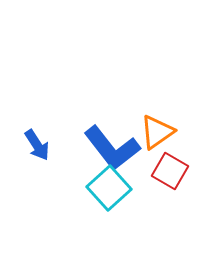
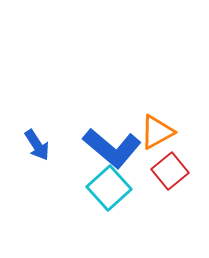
orange triangle: rotated 6 degrees clockwise
blue L-shape: rotated 12 degrees counterclockwise
red square: rotated 21 degrees clockwise
